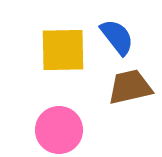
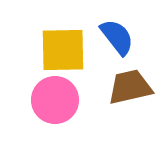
pink circle: moved 4 px left, 30 px up
